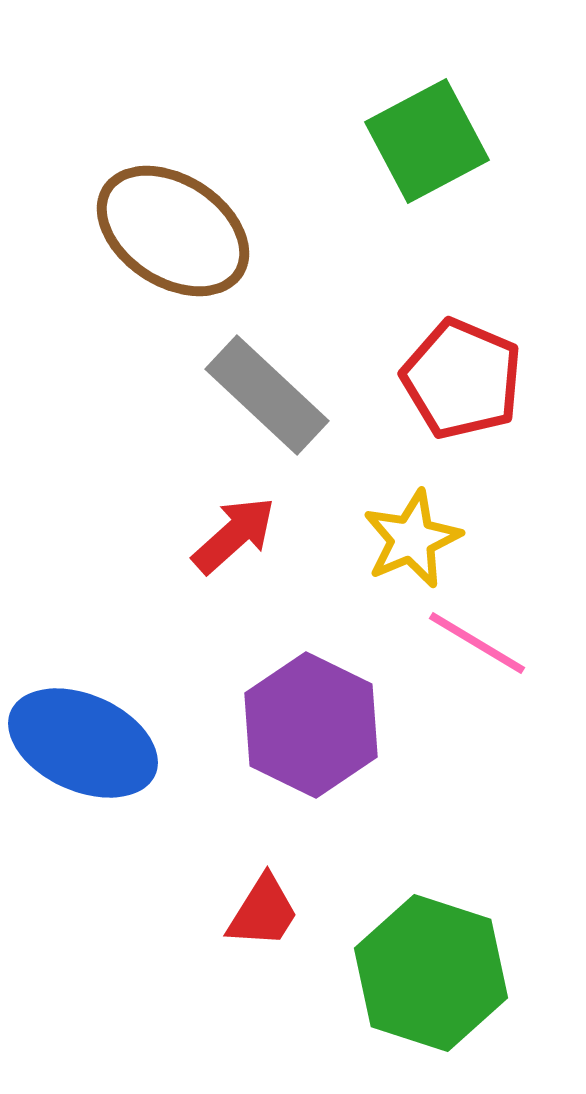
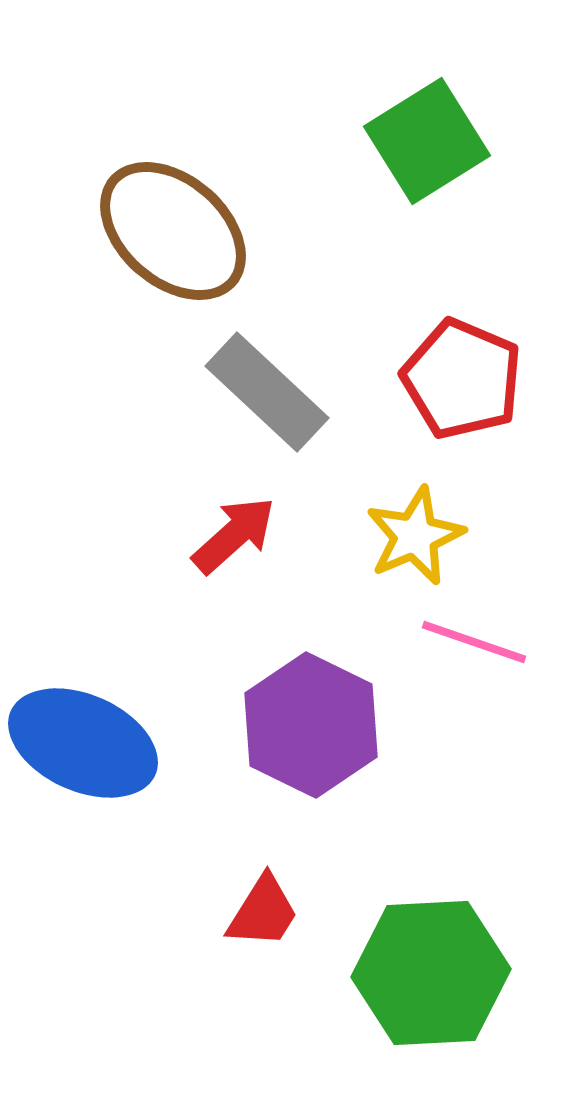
green square: rotated 4 degrees counterclockwise
brown ellipse: rotated 8 degrees clockwise
gray rectangle: moved 3 px up
yellow star: moved 3 px right, 3 px up
pink line: moved 3 px left, 1 px up; rotated 12 degrees counterclockwise
green hexagon: rotated 21 degrees counterclockwise
